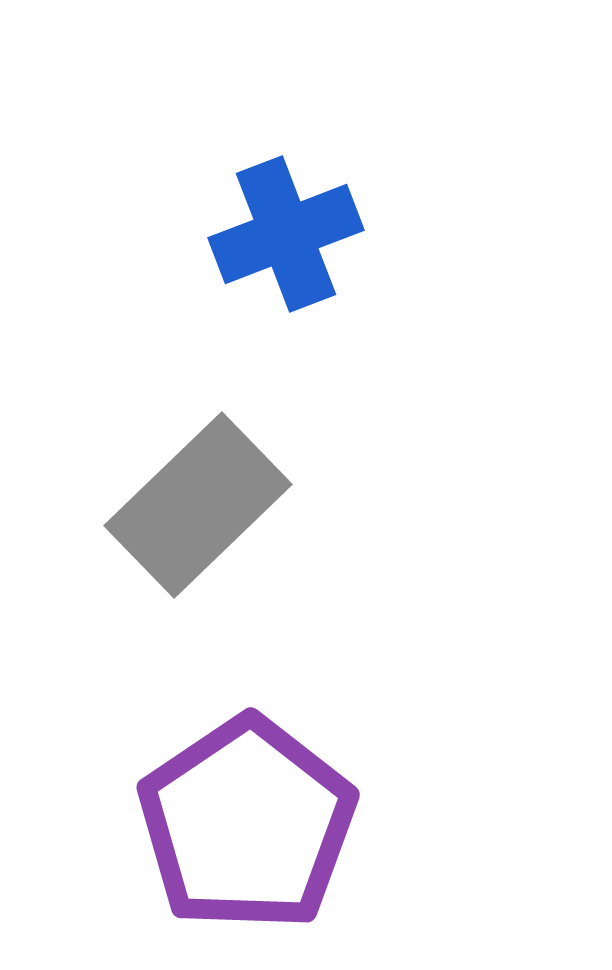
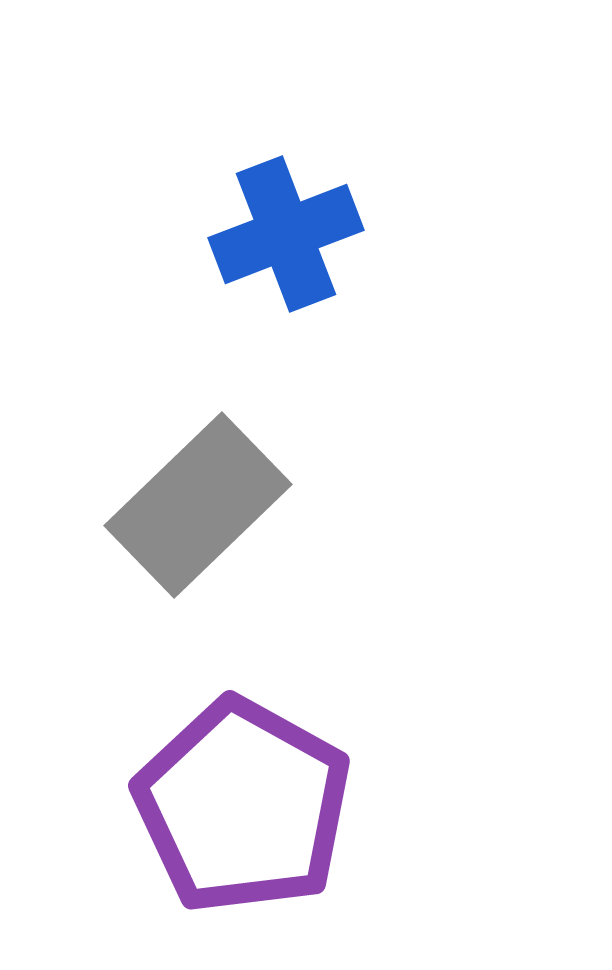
purple pentagon: moved 4 px left, 18 px up; rotated 9 degrees counterclockwise
